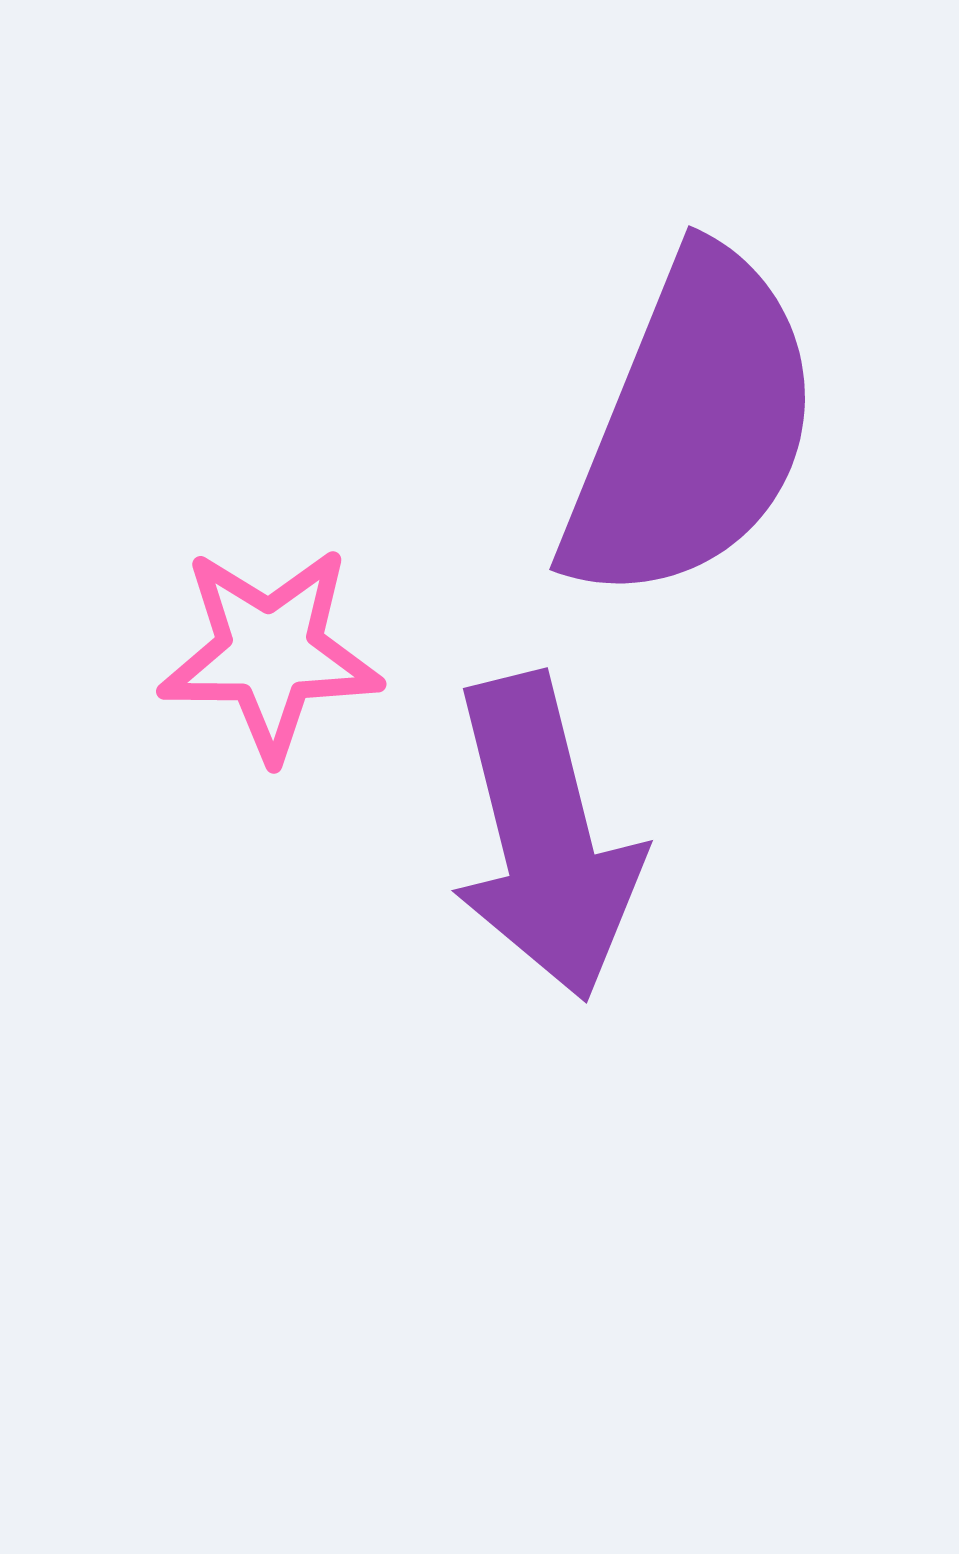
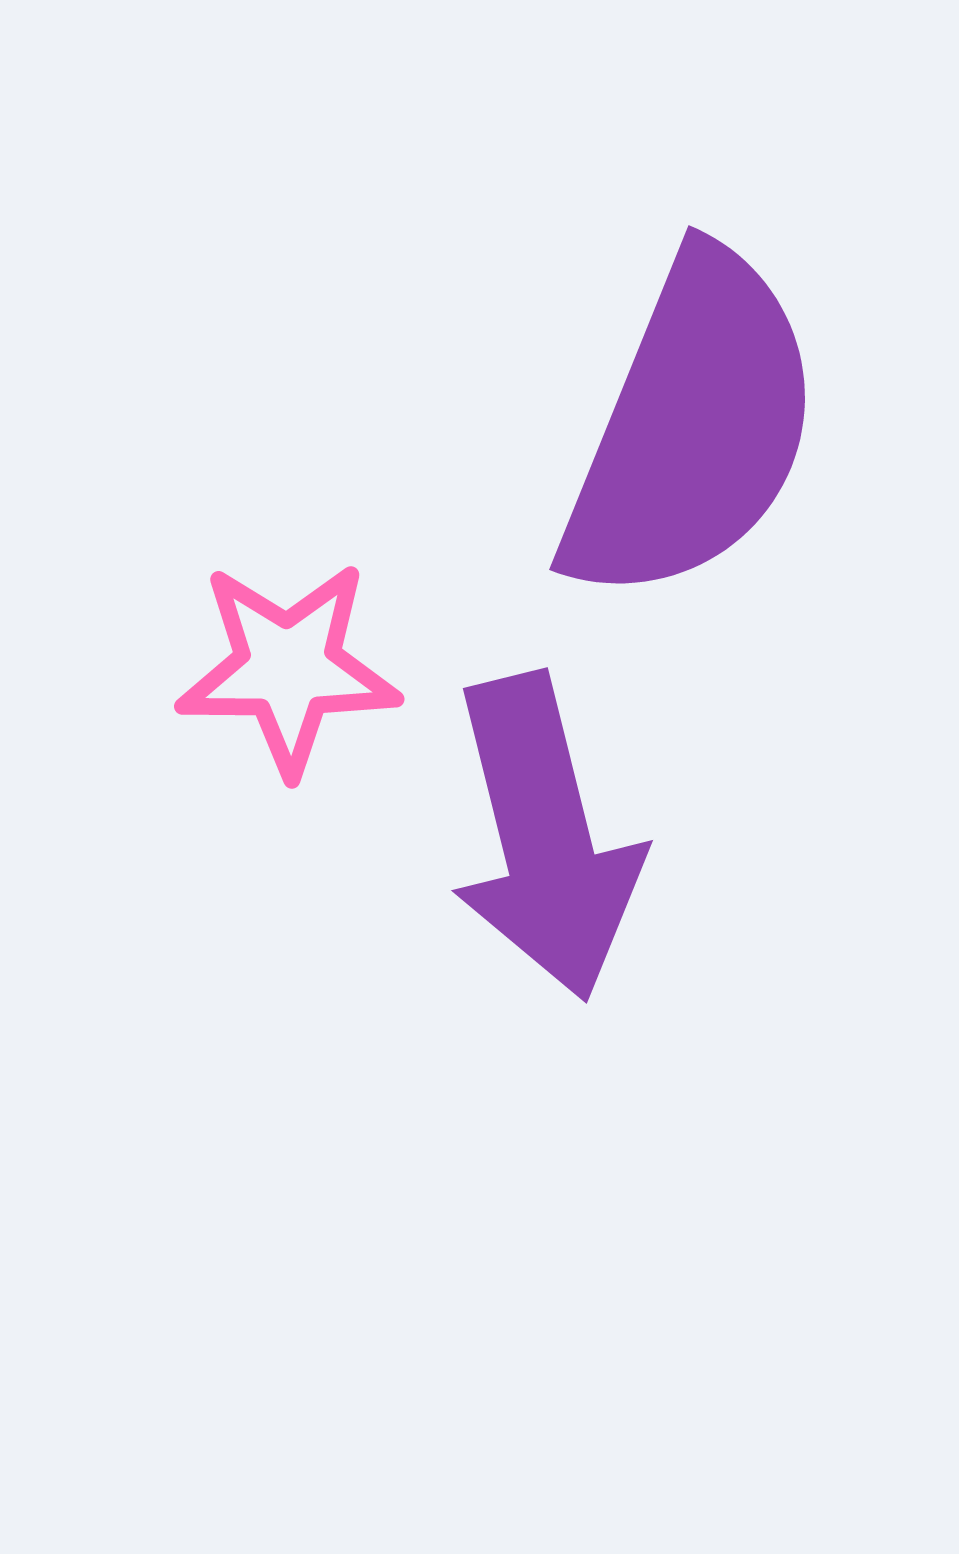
pink star: moved 18 px right, 15 px down
